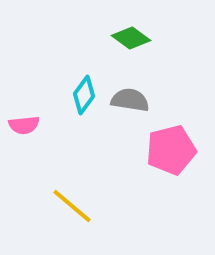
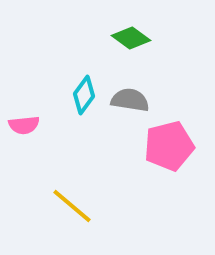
pink pentagon: moved 2 px left, 4 px up
